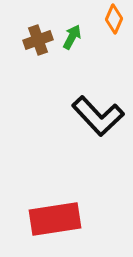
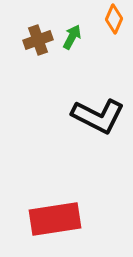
black L-shape: rotated 20 degrees counterclockwise
